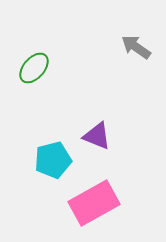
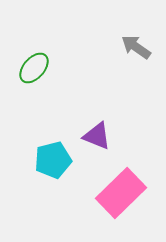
pink rectangle: moved 27 px right, 10 px up; rotated 15 degrees counterclockwise
